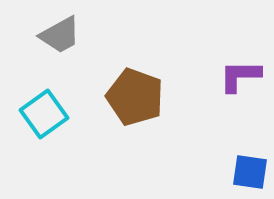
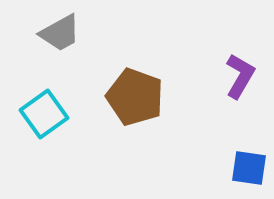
gray trapezoid: moved 2 px up
purple L-shape: rotated 120 degrees clockwise
blue square: moved 1 px left, 4 px up
